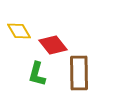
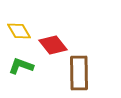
green L-shape: moved 16 px left, 8 px up; rotated 95 degrees clockwise
